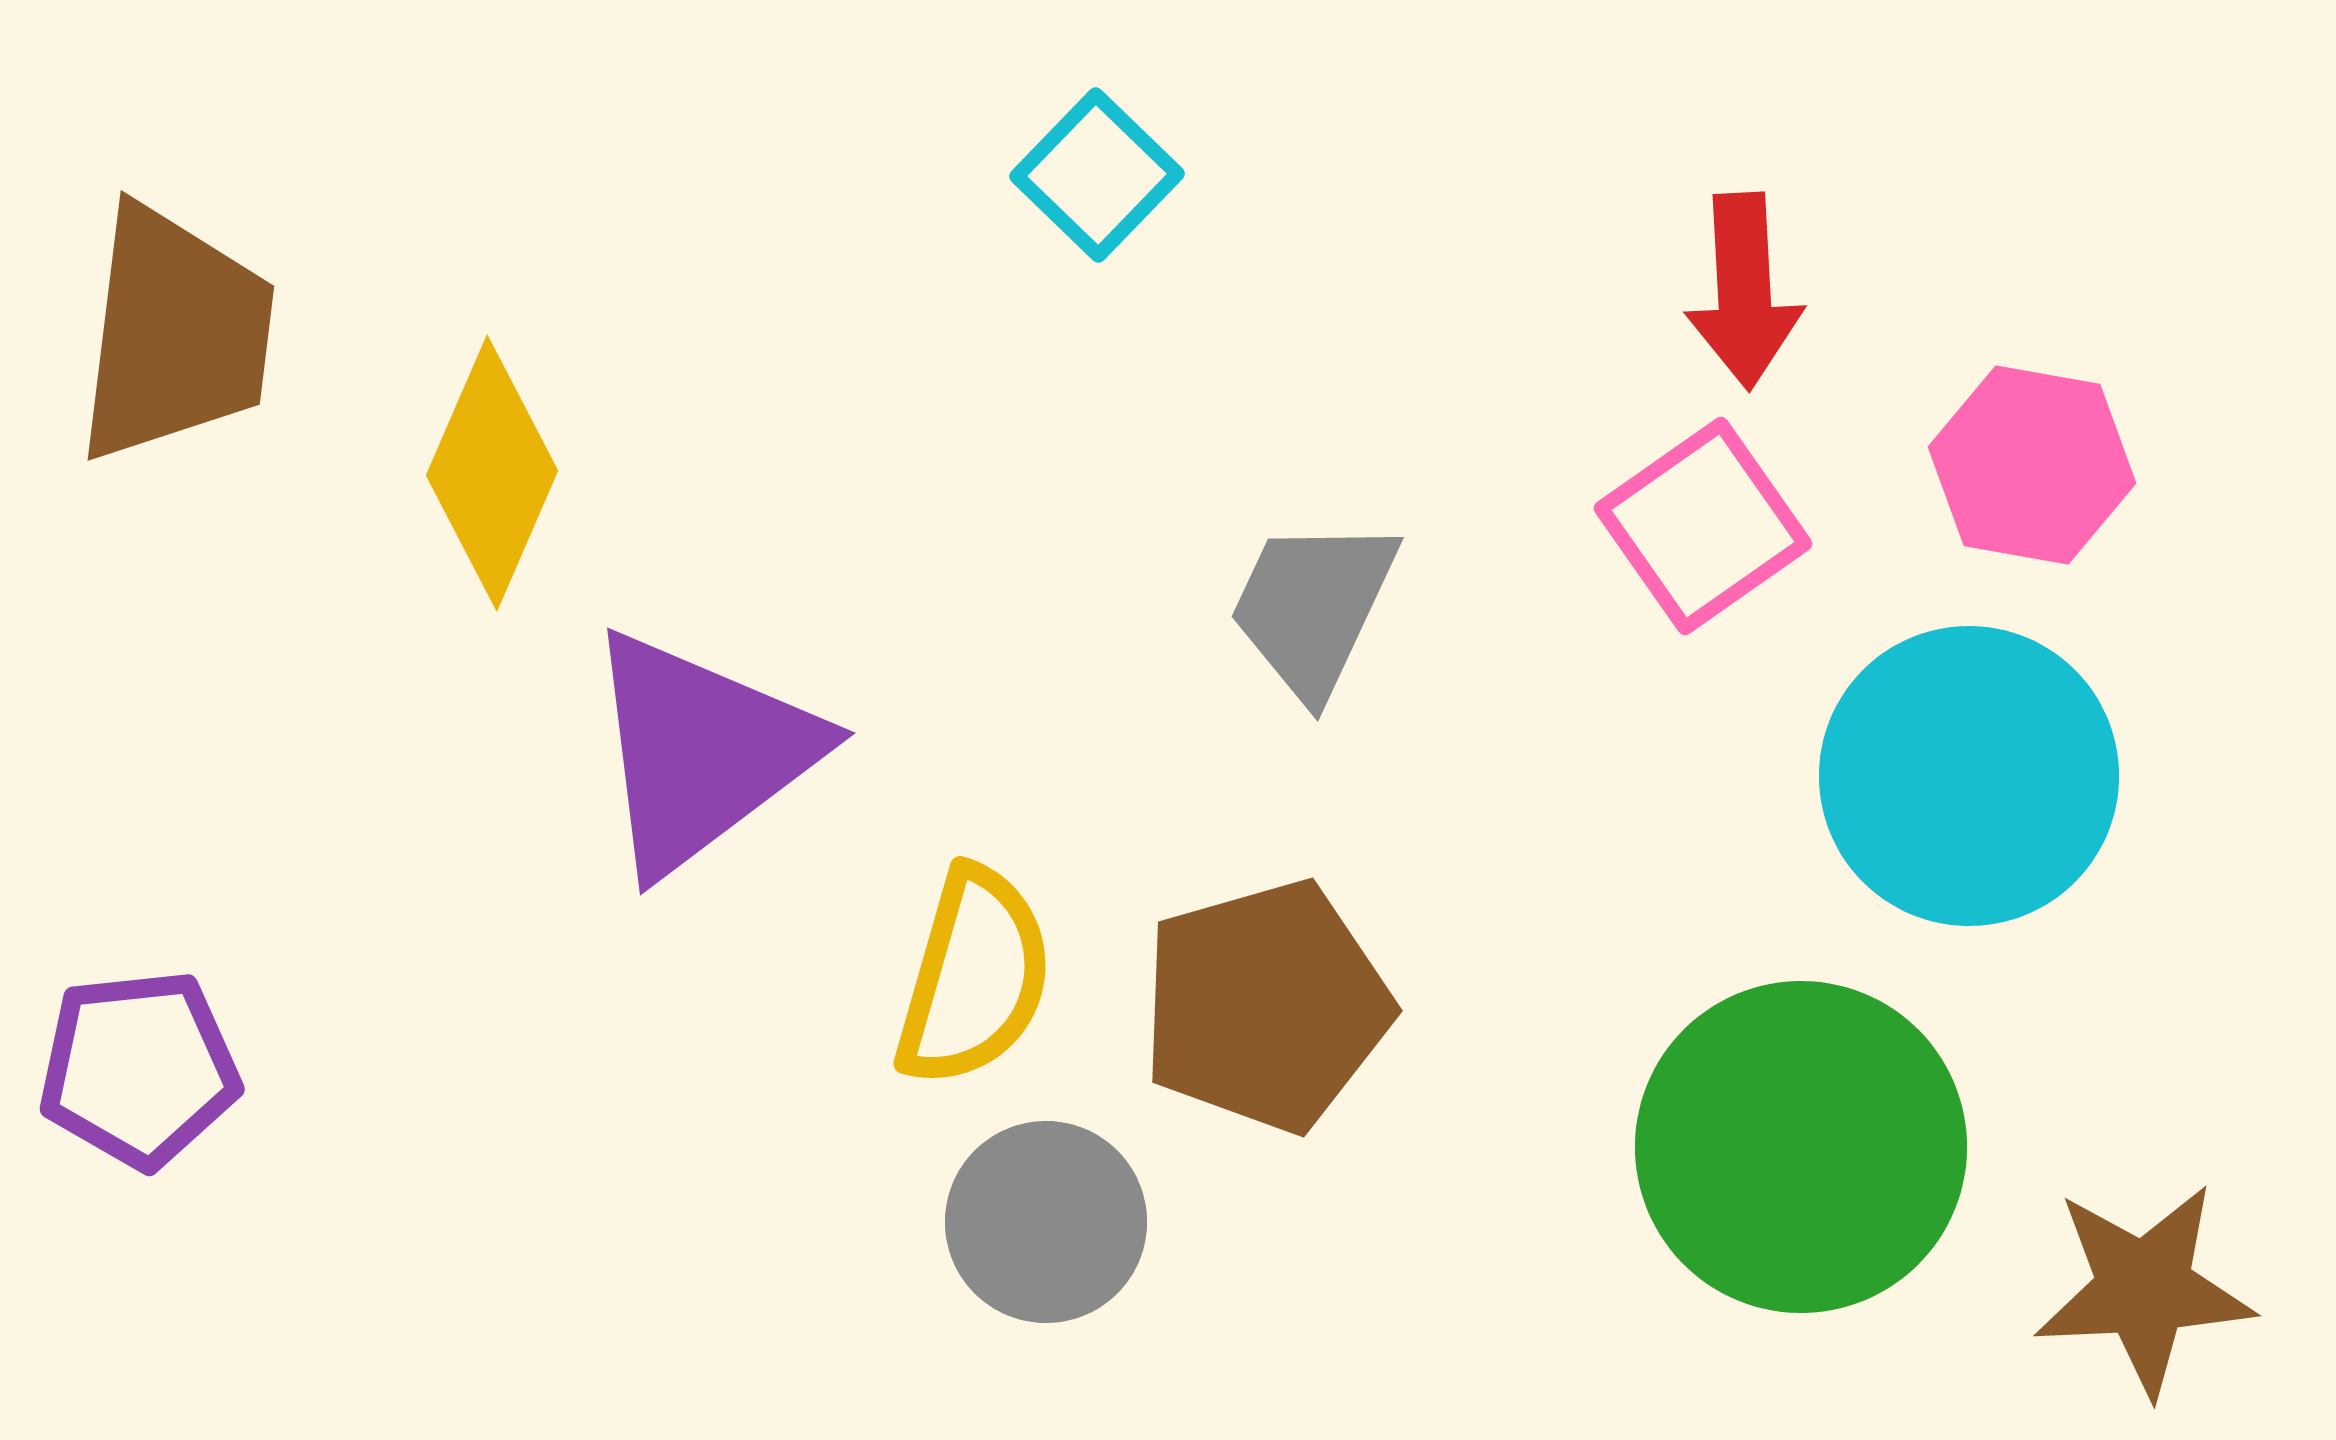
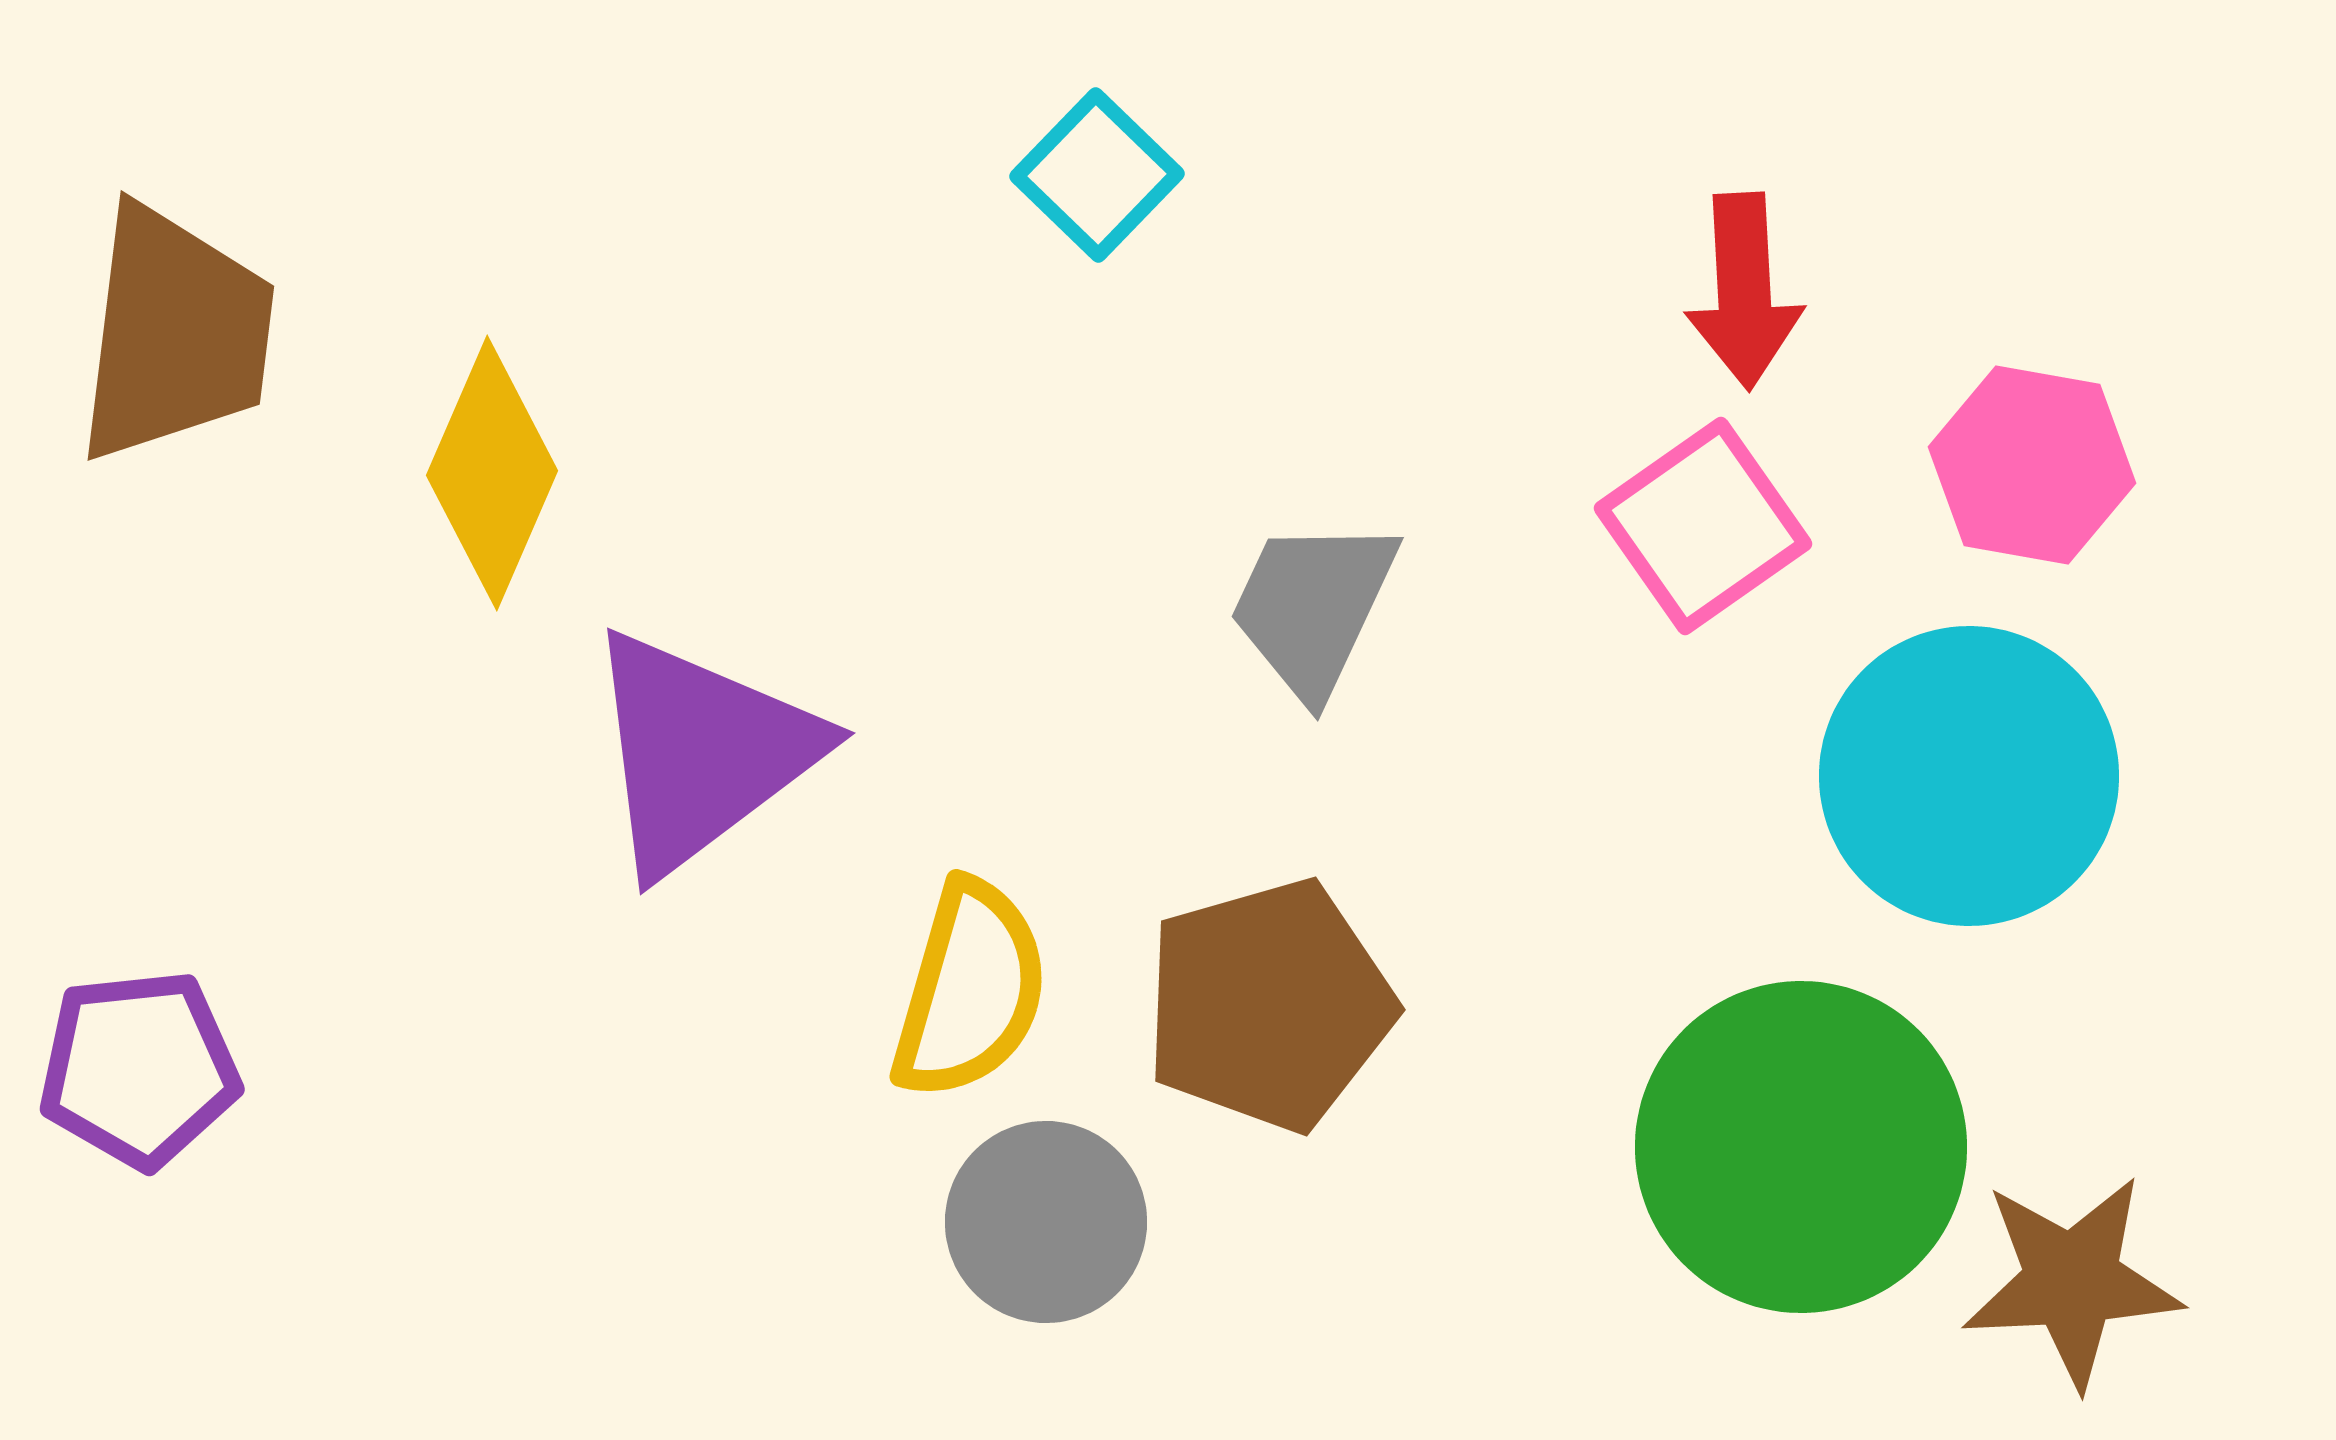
yellow semicircle: moved 4 px left, 13 px down
brown pentagon: moved 3 px right, 1 px up
brown star: moved 72 px left, 8 px up
